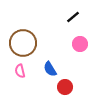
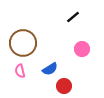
pink circle: moved 2 px right, 5 px down
blue semicircle: rotated 91 degrees counterclockwise
red circle: moved 1 px left, 1 px up
